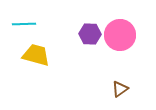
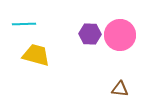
brown triangle: rotated 42 degrees clockwise
